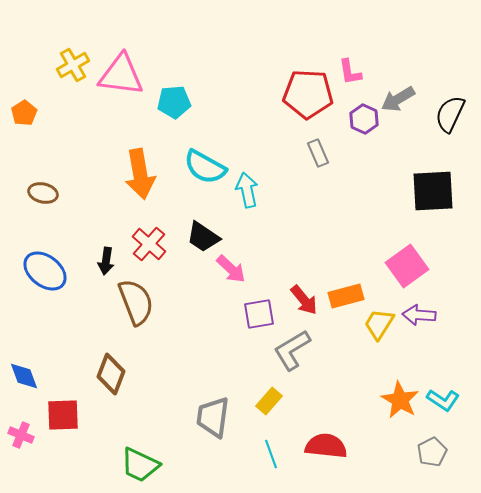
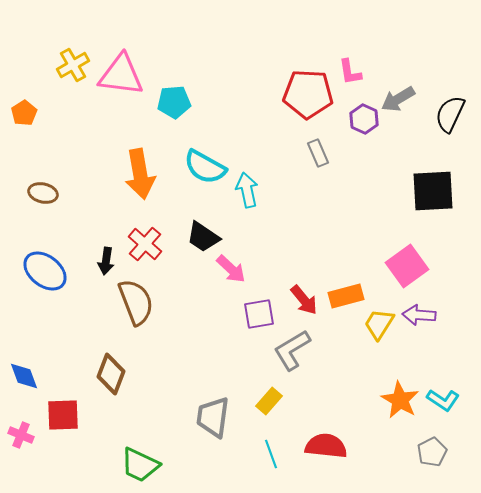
red cross: moved 4 px left
